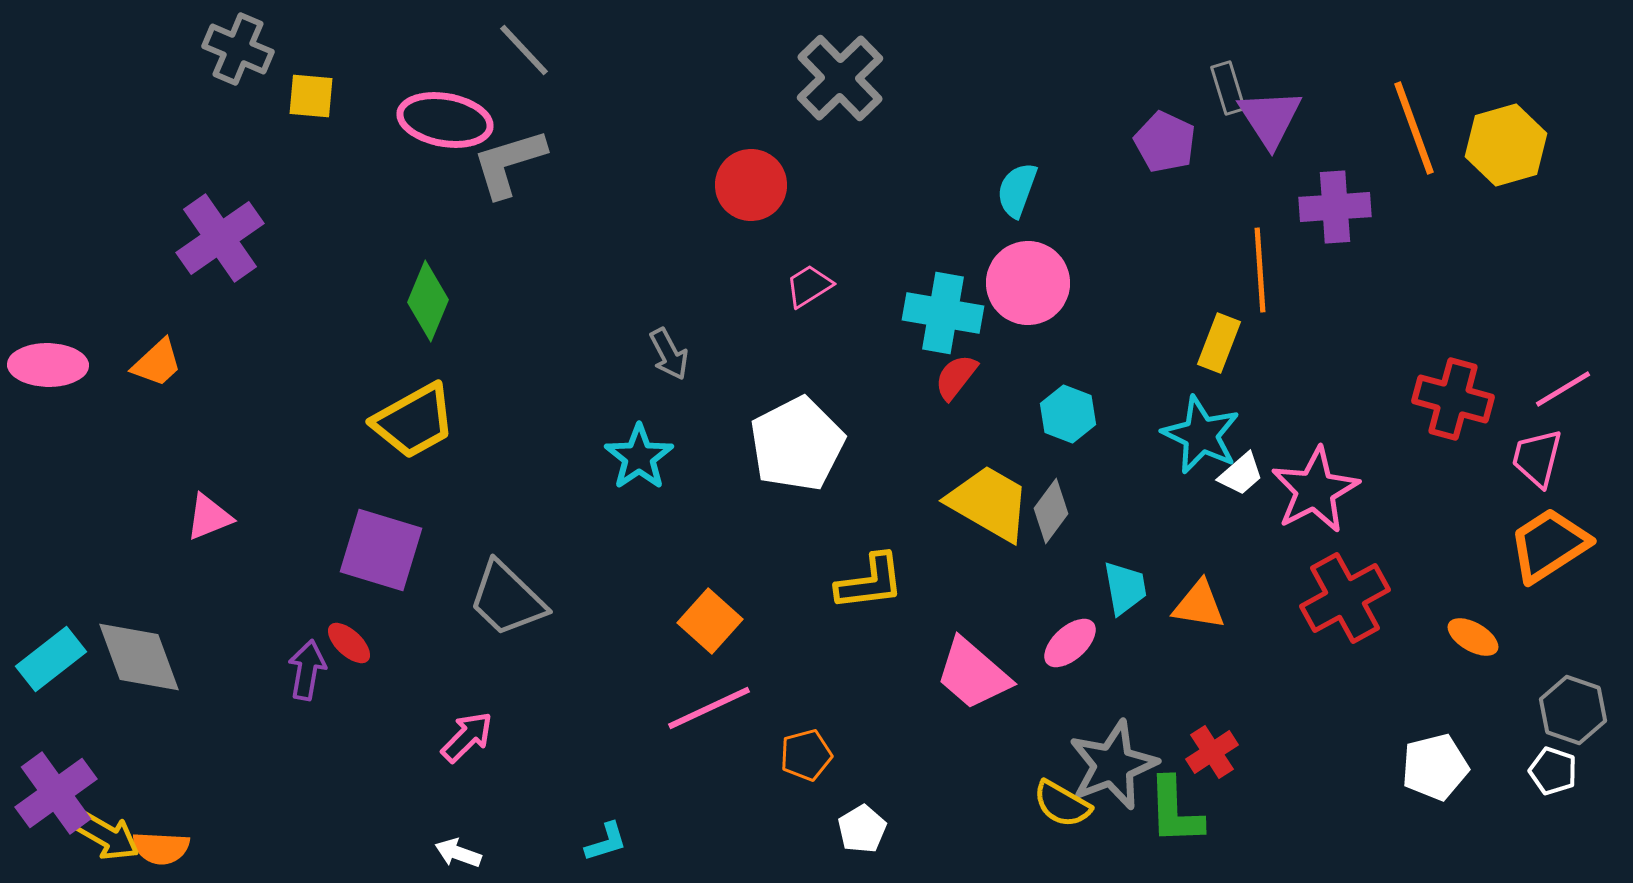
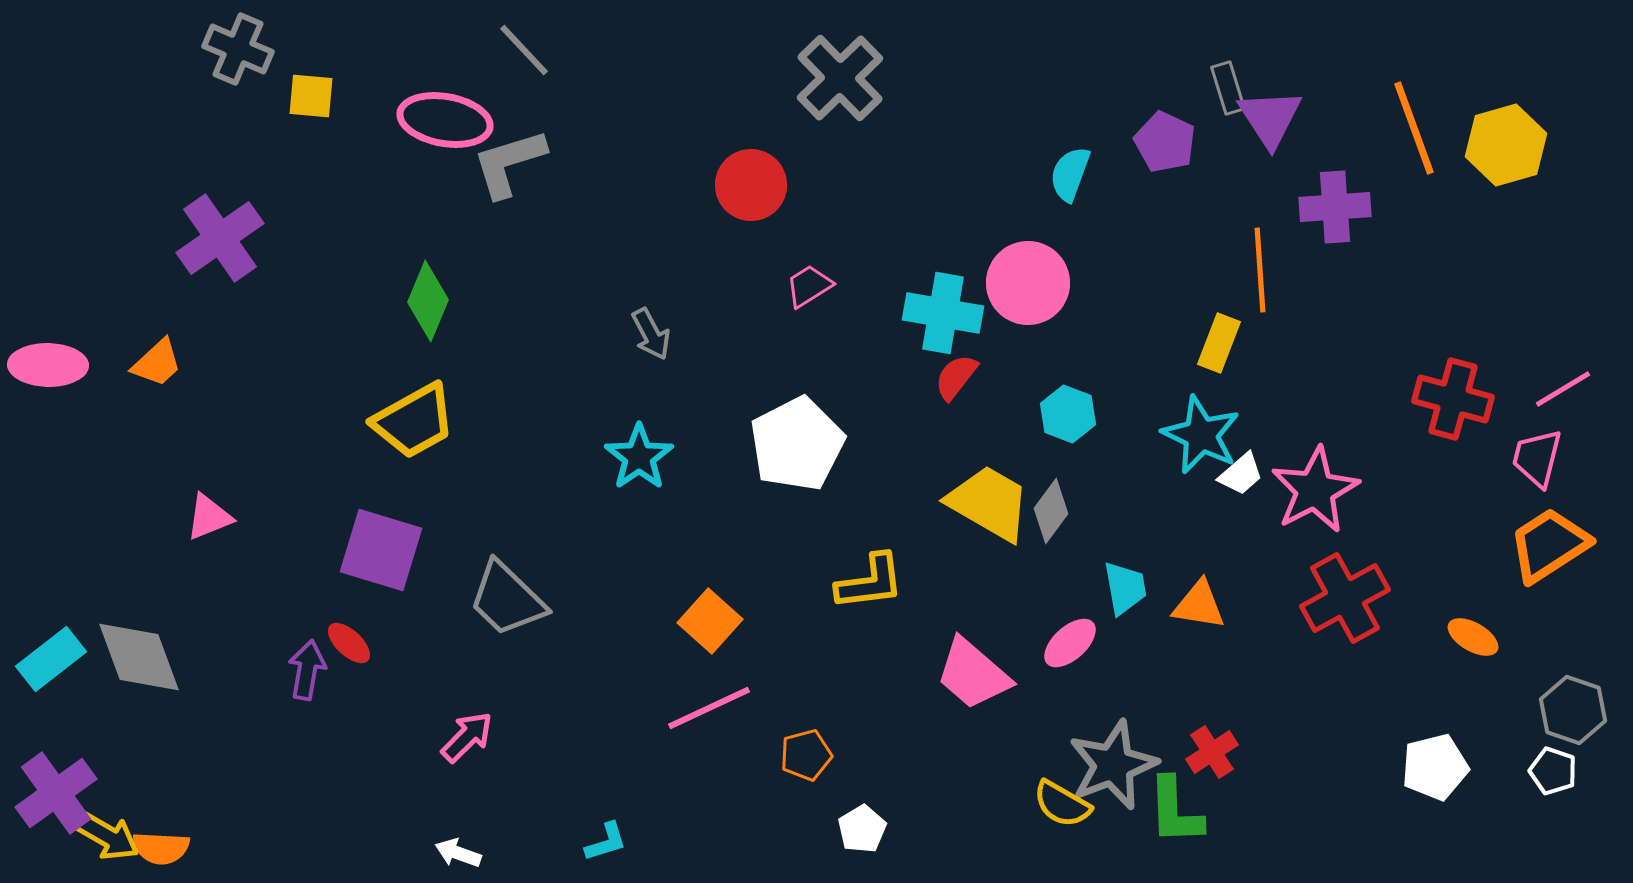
cyan semicircle at (1017, 190): moved 53 px right, 16 px up
gray arrow at (669, 354): moved 18 px left, 20 px up
